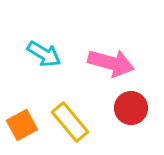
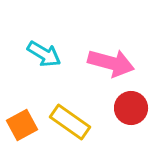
yellow rectangle: rotated 15 degrees counterclockwise
